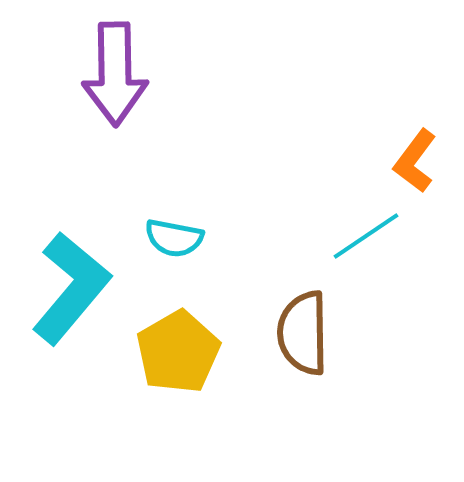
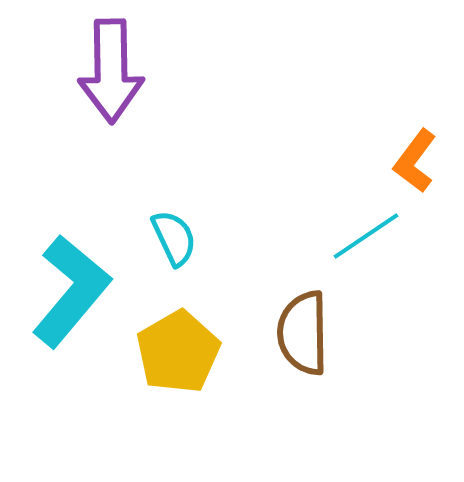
purple arrow: moved 4 px left, 3 px up
cyan semicircle: rotated 126 degrees counterclockwise
cyan L-shape: moved 3 px down
